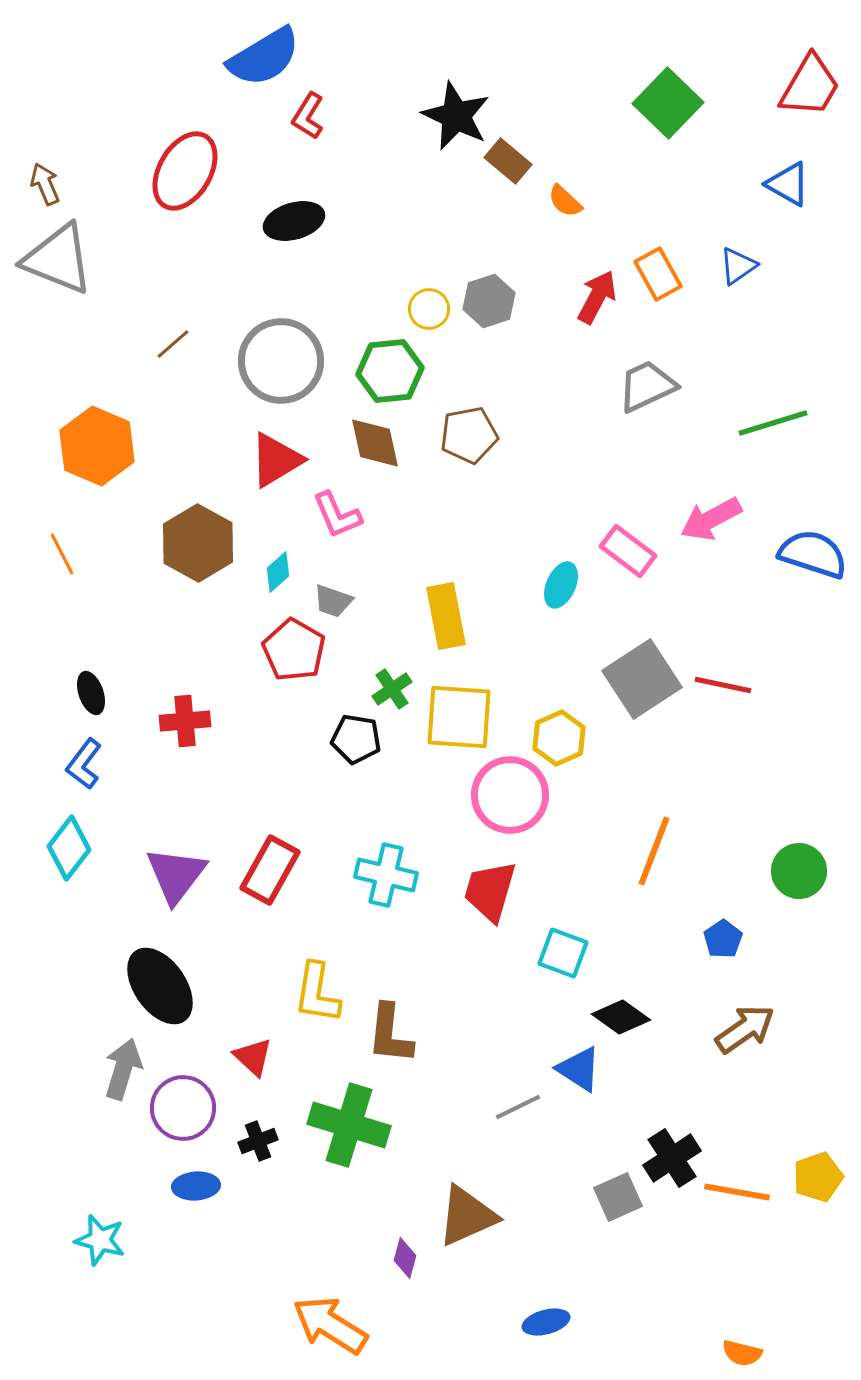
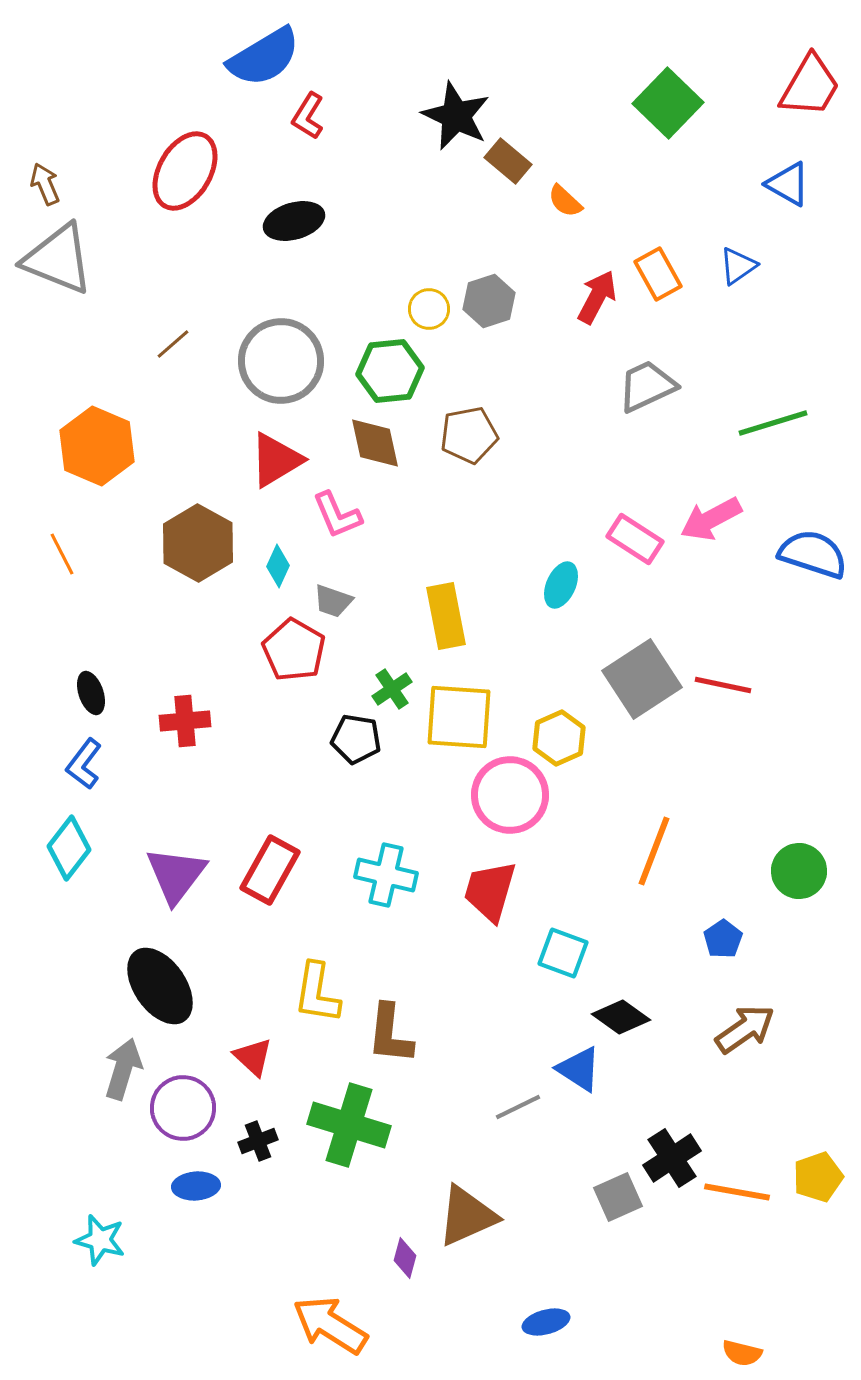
pink rectangle at (628, 551): moved 7 px right, 12 px up; rotated 4 degrees counterclockwise
cyan diamond at (278, 572): moved 6 px up; rotated 24 degrees counterclockwise
